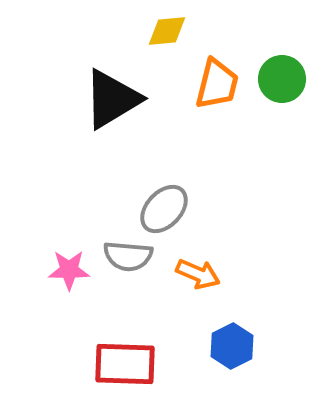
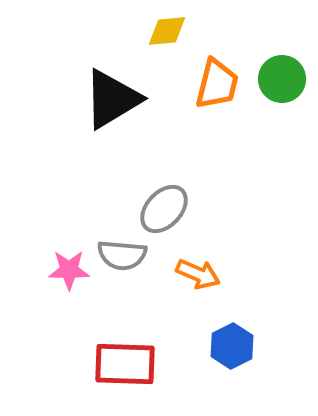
gray semicircle: moved 6 px left, 1 px up
